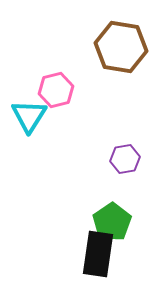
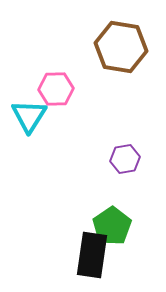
pink hexagon: moved 1 px up; rotated 12 degrees clockwise
green pentagon: moved 4 px down
black rectangle: moved 6 px left, 1 px down
